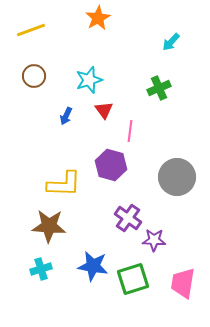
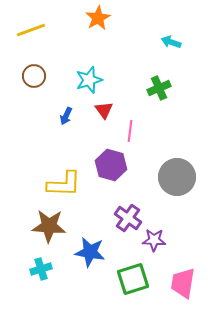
cyan arrow: rotated 66 degrees clockwise
blue star: moved 3 px left, 14 px up
